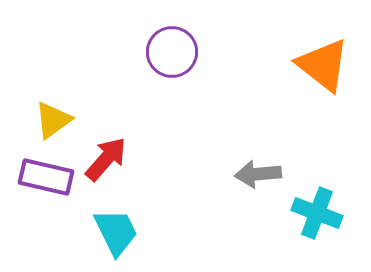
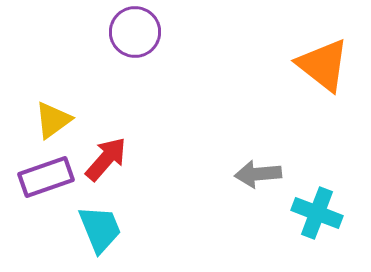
purple circle: moved 37 px left, 20 px up
purple rectangle: rotated 32 degrees counterclockwise
cyan trapezoid: moved 16 px left, 3 px up; rotated 4 degrees clockwise
